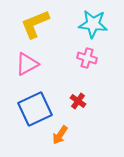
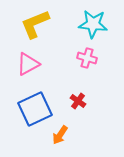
pink triangle: moved 1 px right
